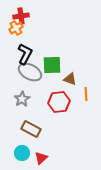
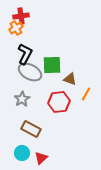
orange line: rotated 32 degrees clockwise
